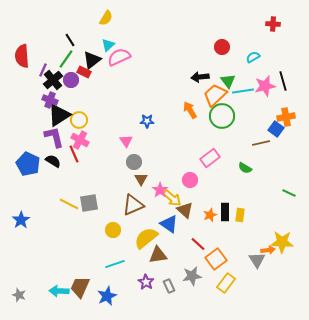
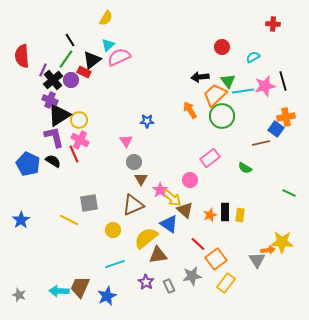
yellow line at (69, 204): moved 16 px down
